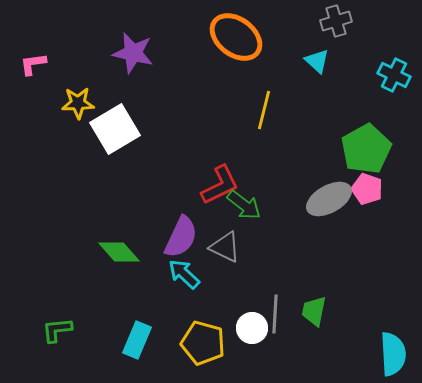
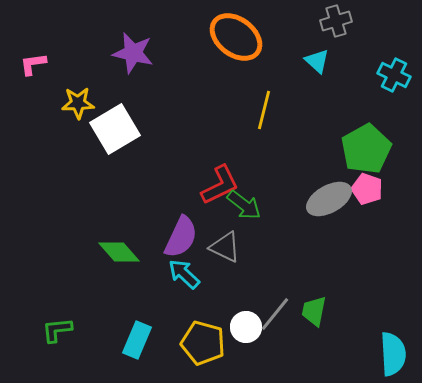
gray line: rotated 36 degrees clockwise
white circle: moved 6 px left, 1 px up
